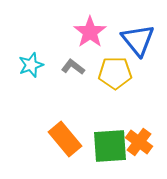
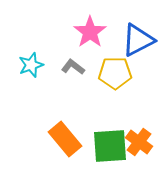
blue triangle: rotated 42 degrees clockwise
